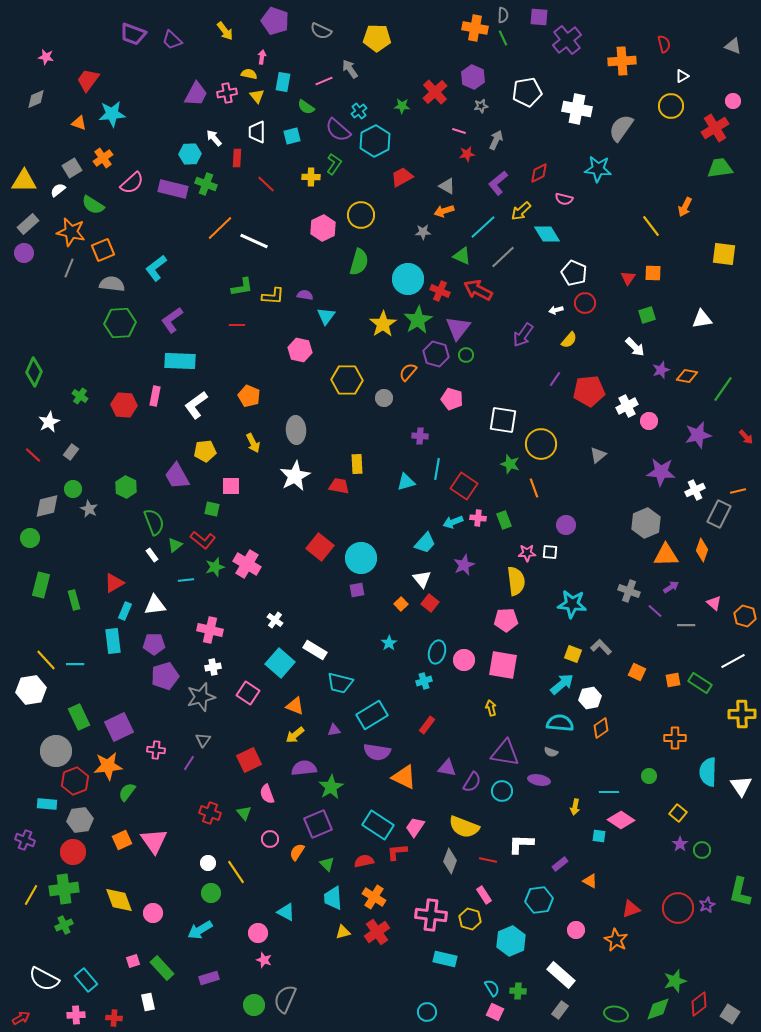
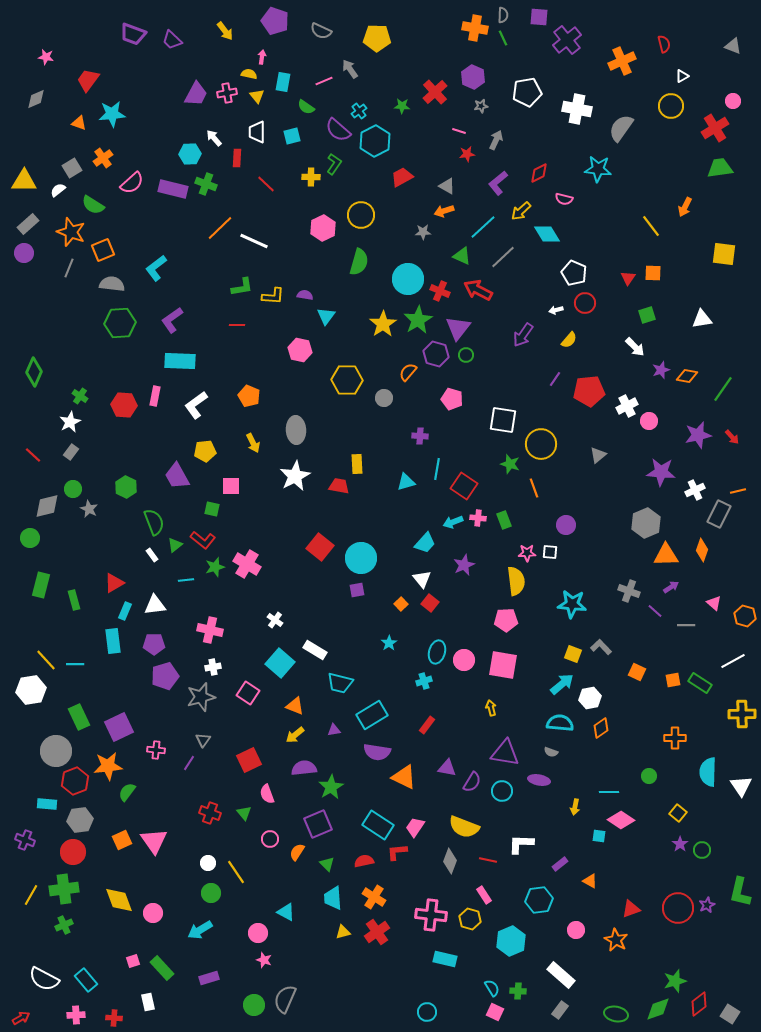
orange cross at (622, 61): rotated 20 degrees counterclockwise
orange star at (71, 232): rotated 8 degrees clockwise
white star at (49, 422): moved 21 px right
red arrow at (746, 437): moved 14 px left
